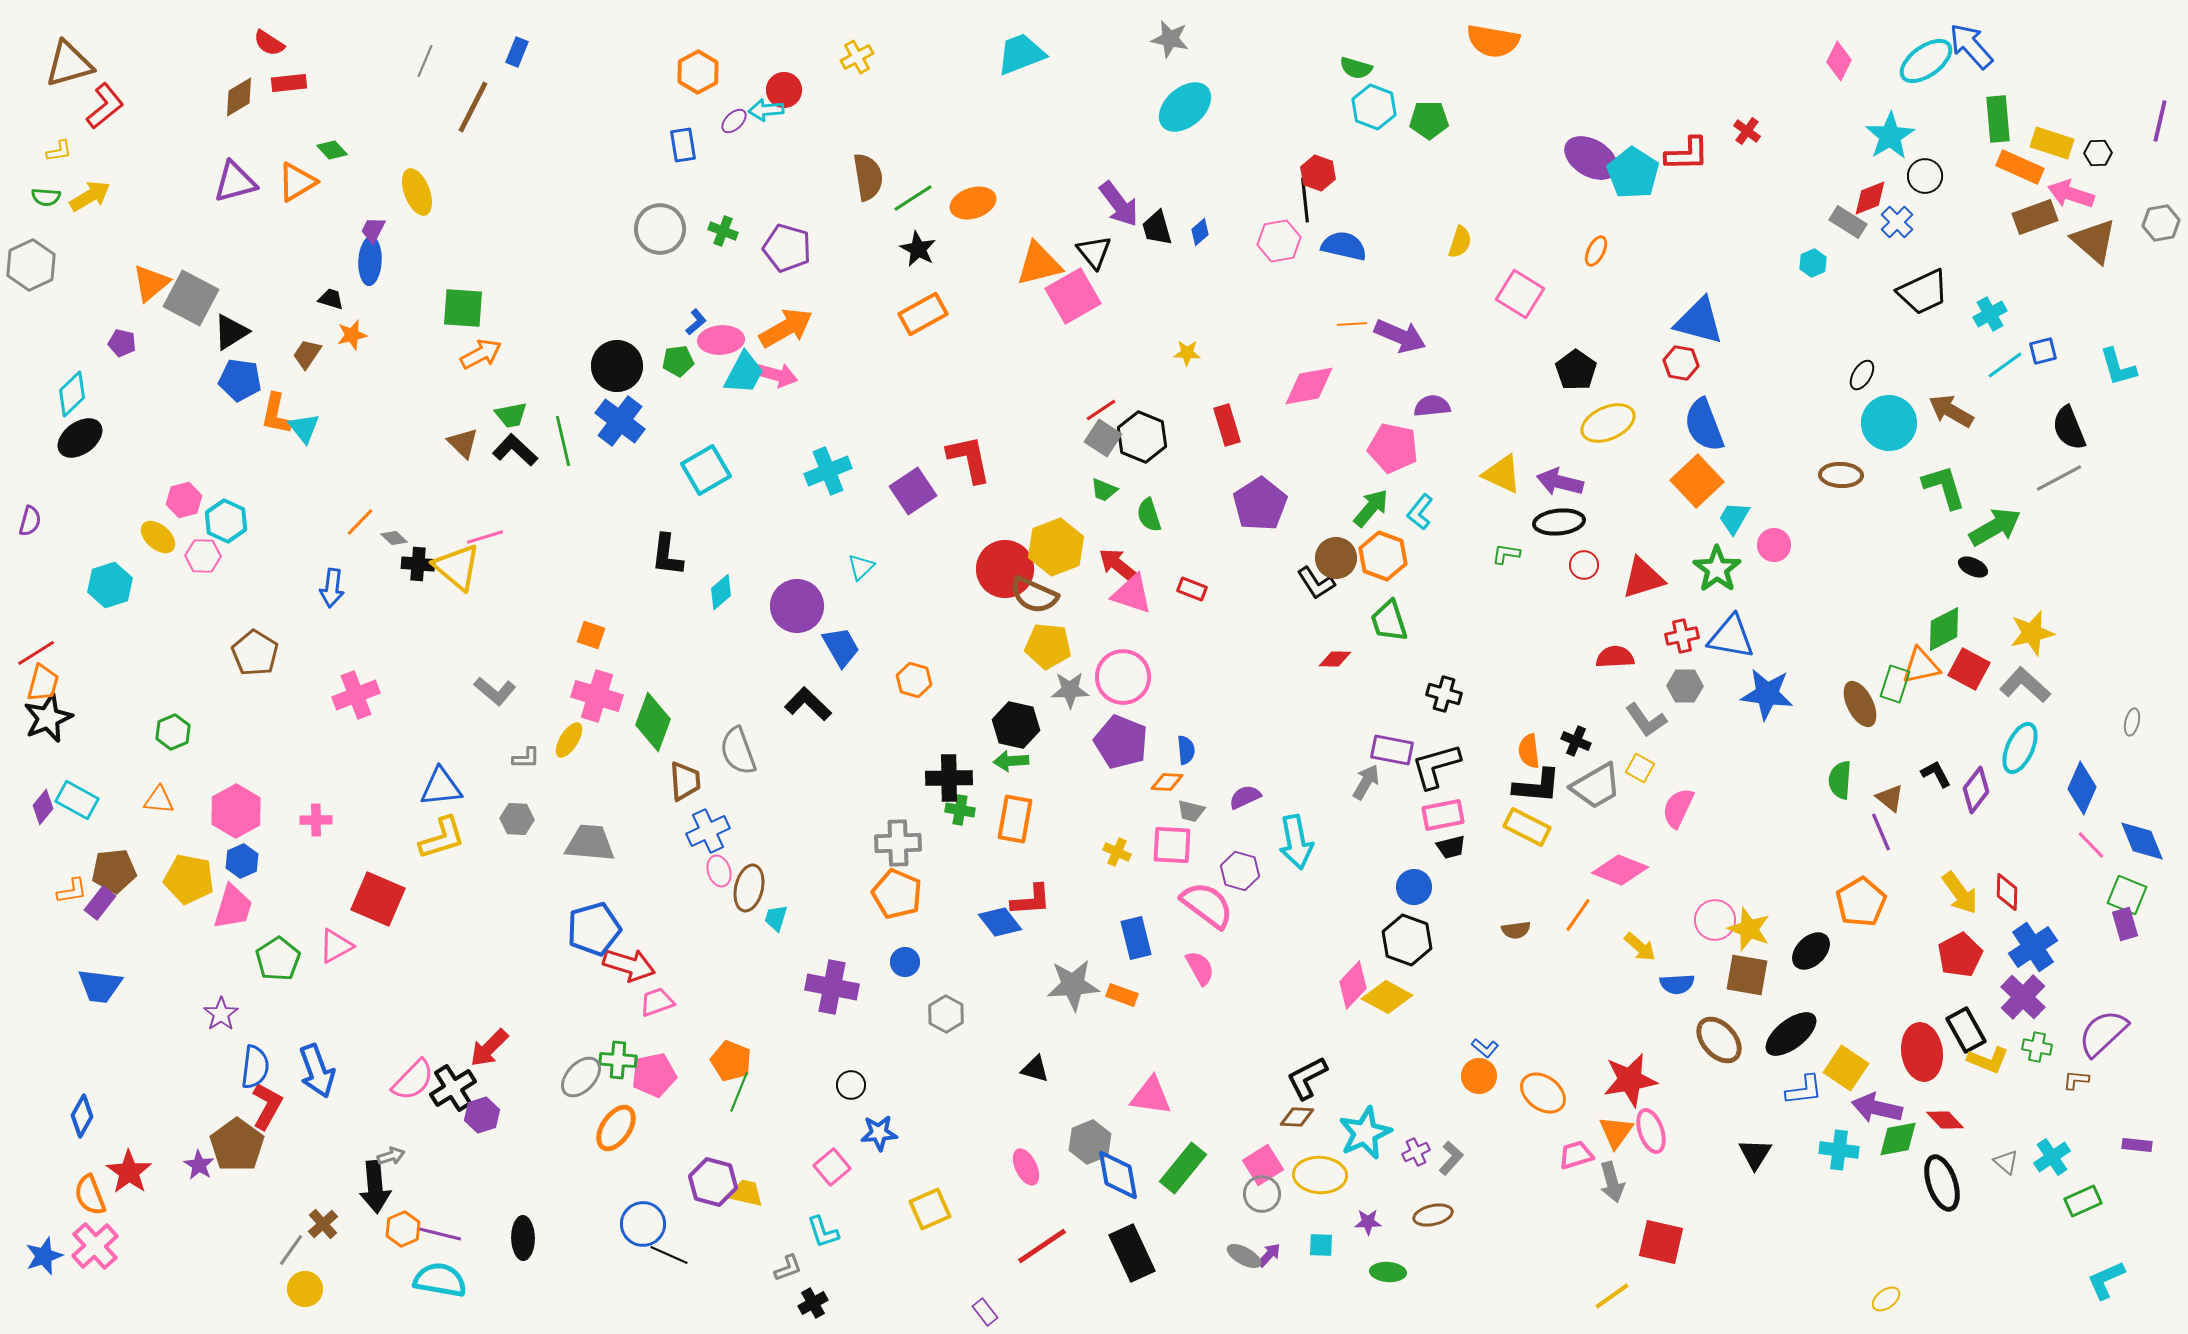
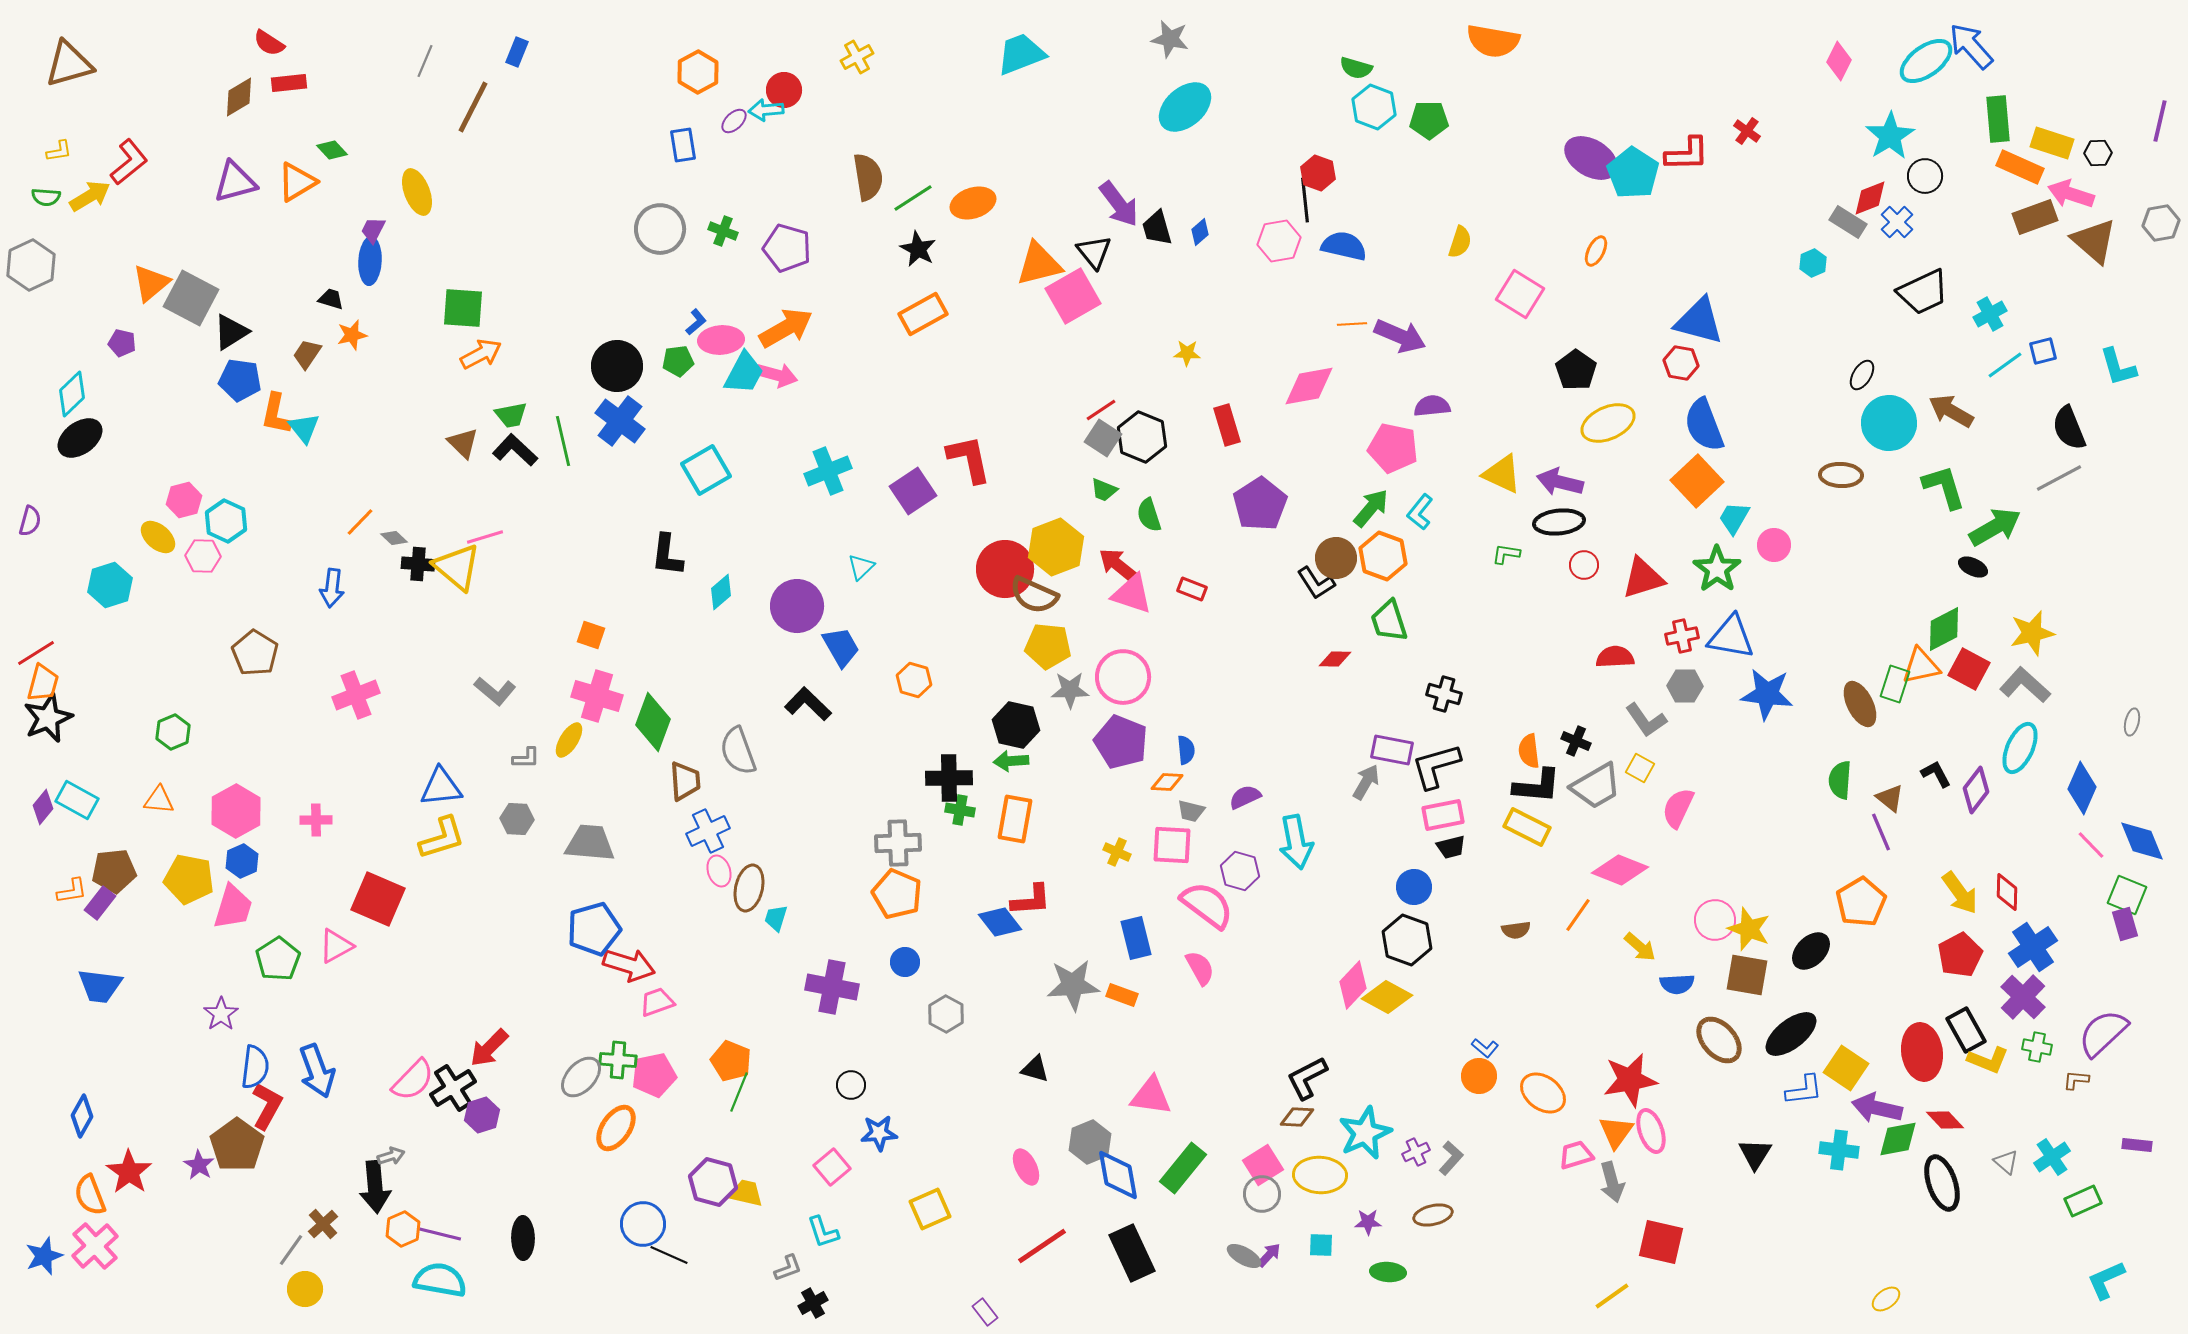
red L-shape at (105, 106): moved 24 px right, 56 px down
